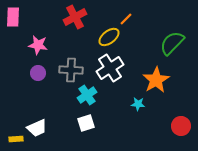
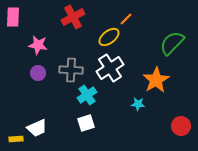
red cross: moved 2 px left
